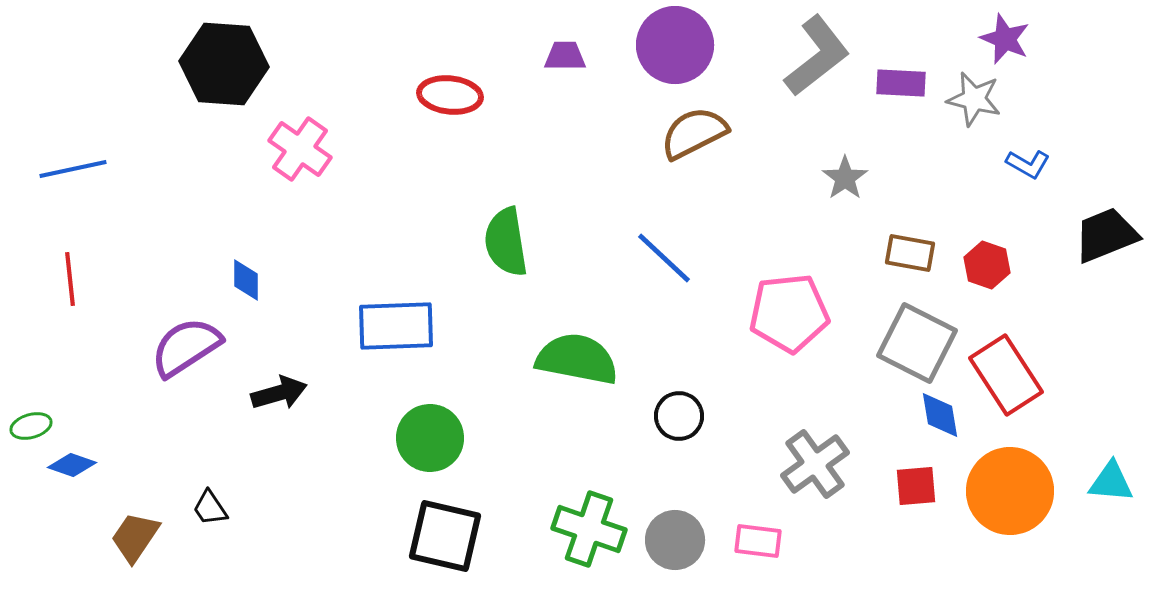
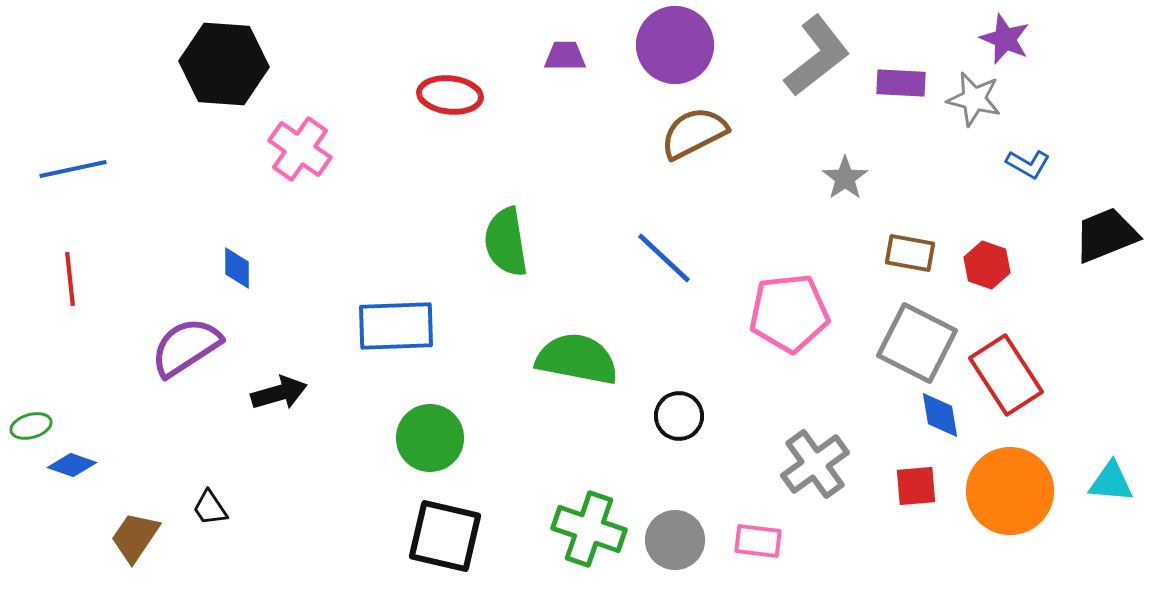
blue diamond at (246, 280): moved 9 px left, 12 px up
